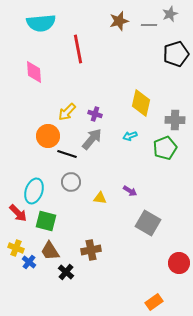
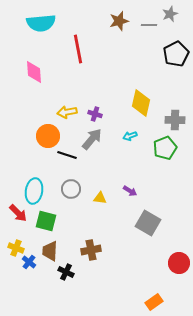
black pentagon: rotated 10 degrees counterclockwise
yellow arrow: rotated 36 degrees clockwise
black line: moved 1 px down
gray circle: moved 7 px down
cyan ellipse: rotated 10 degrees counterclockwise
brown trapezoid: rotated 35 degrees clockwise
black cross: rotated 14 degrees counterclockwise
